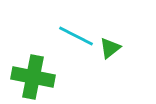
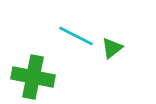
green triangle: moved 2 px right
